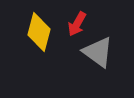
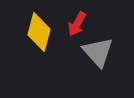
gray triangle: rotated 12 degrees clockwise
